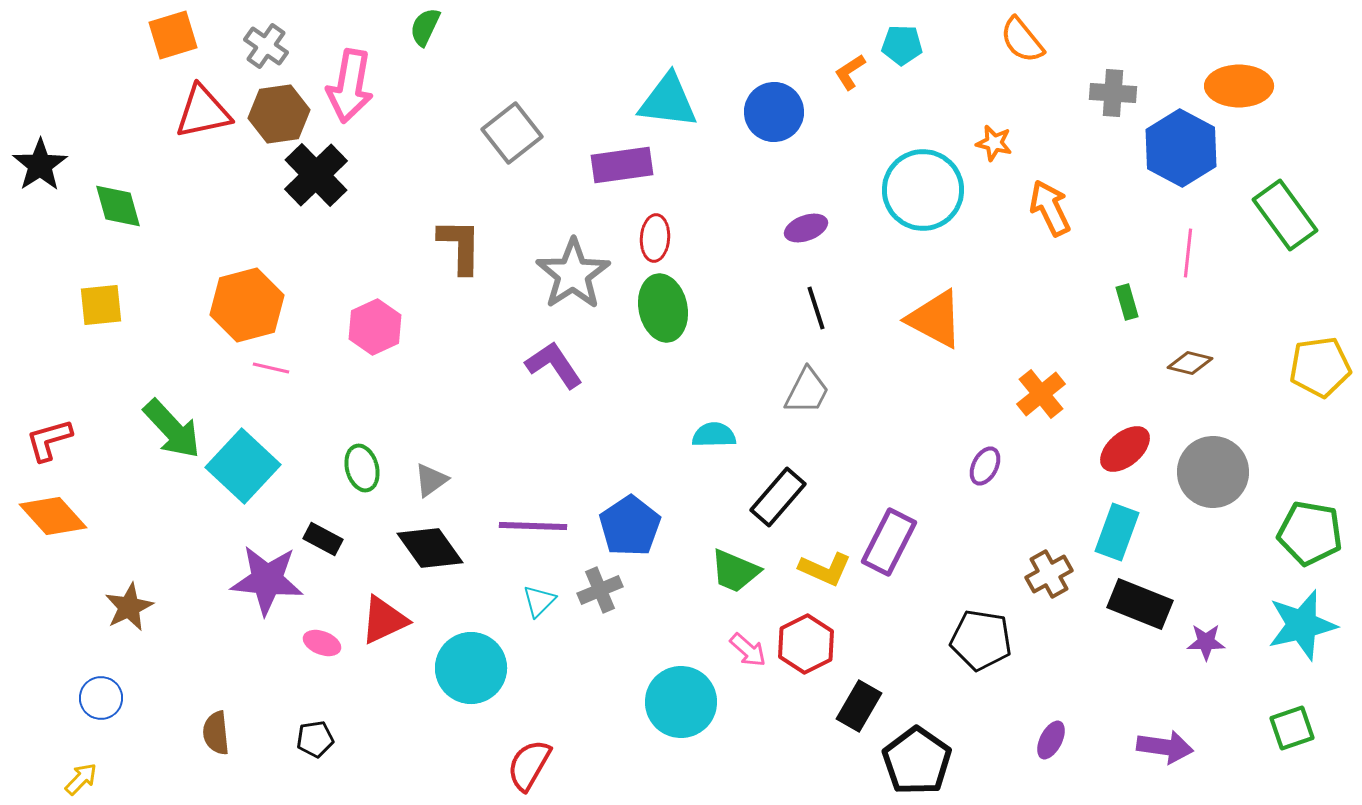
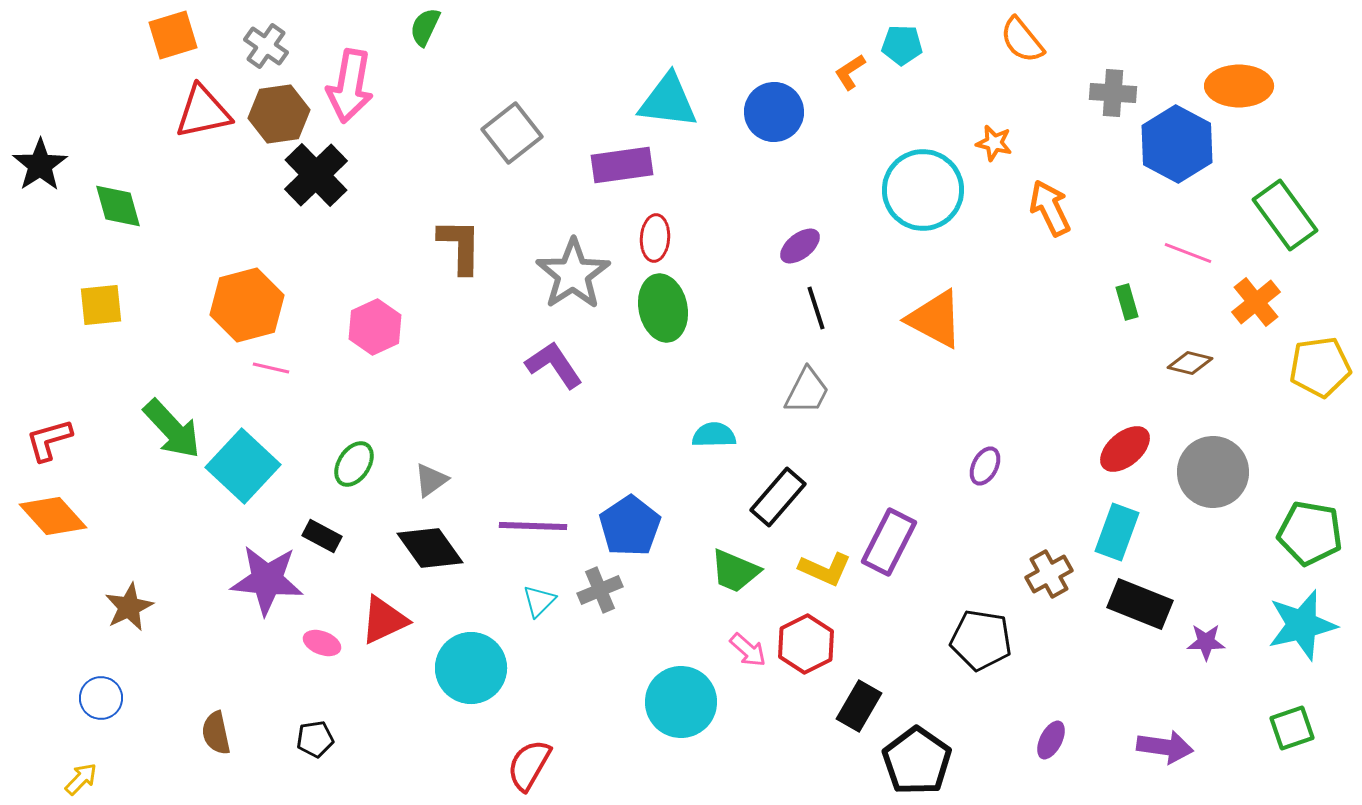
blue hexagon at (1181, 148): moved 4 px left, 4 px up
purple ellipse at (806, 228): moved 6 px left, 18 px down; rotated 18 degrees counterclockwise
pink line at (1188, 253): rotated 75 degrees counterclockwise
orange cross at (1041, 394): moved 215 px right, 92 px up
green ellipse at (362, 468): moved 8 px left, 4 px up; rotated 48 degrees clockwise
black rectangle at (323, 539): moved 1 px left, 3 px up
brown semicircle at (216, 733): rotated 6 degrees counterclockwise
